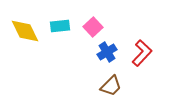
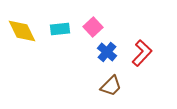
cyan rectangle: moved 3 px down
yellow diamond: moved 3 px left
blue cross: rotated 18 degrees counterclockwise
